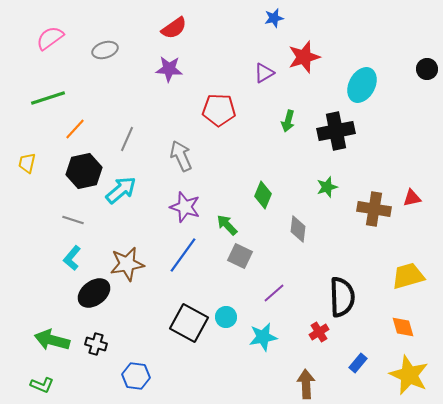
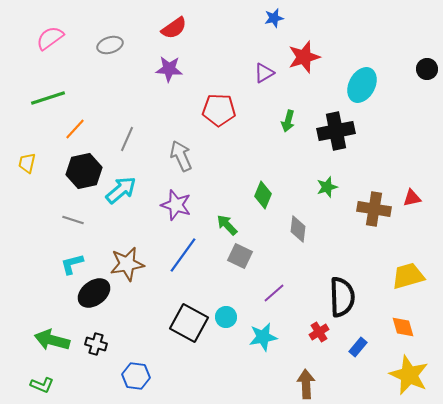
gray ellipse at (105, 50): moved 5 px right, 5 px up
purple star at (185, 207): moved 9 px left, 2 px up
cyan L-shape at (72, 258): moved 6 px down; rotated 35 degrees clockwise
blue rectangle at (358, 363): moved 16 px up
